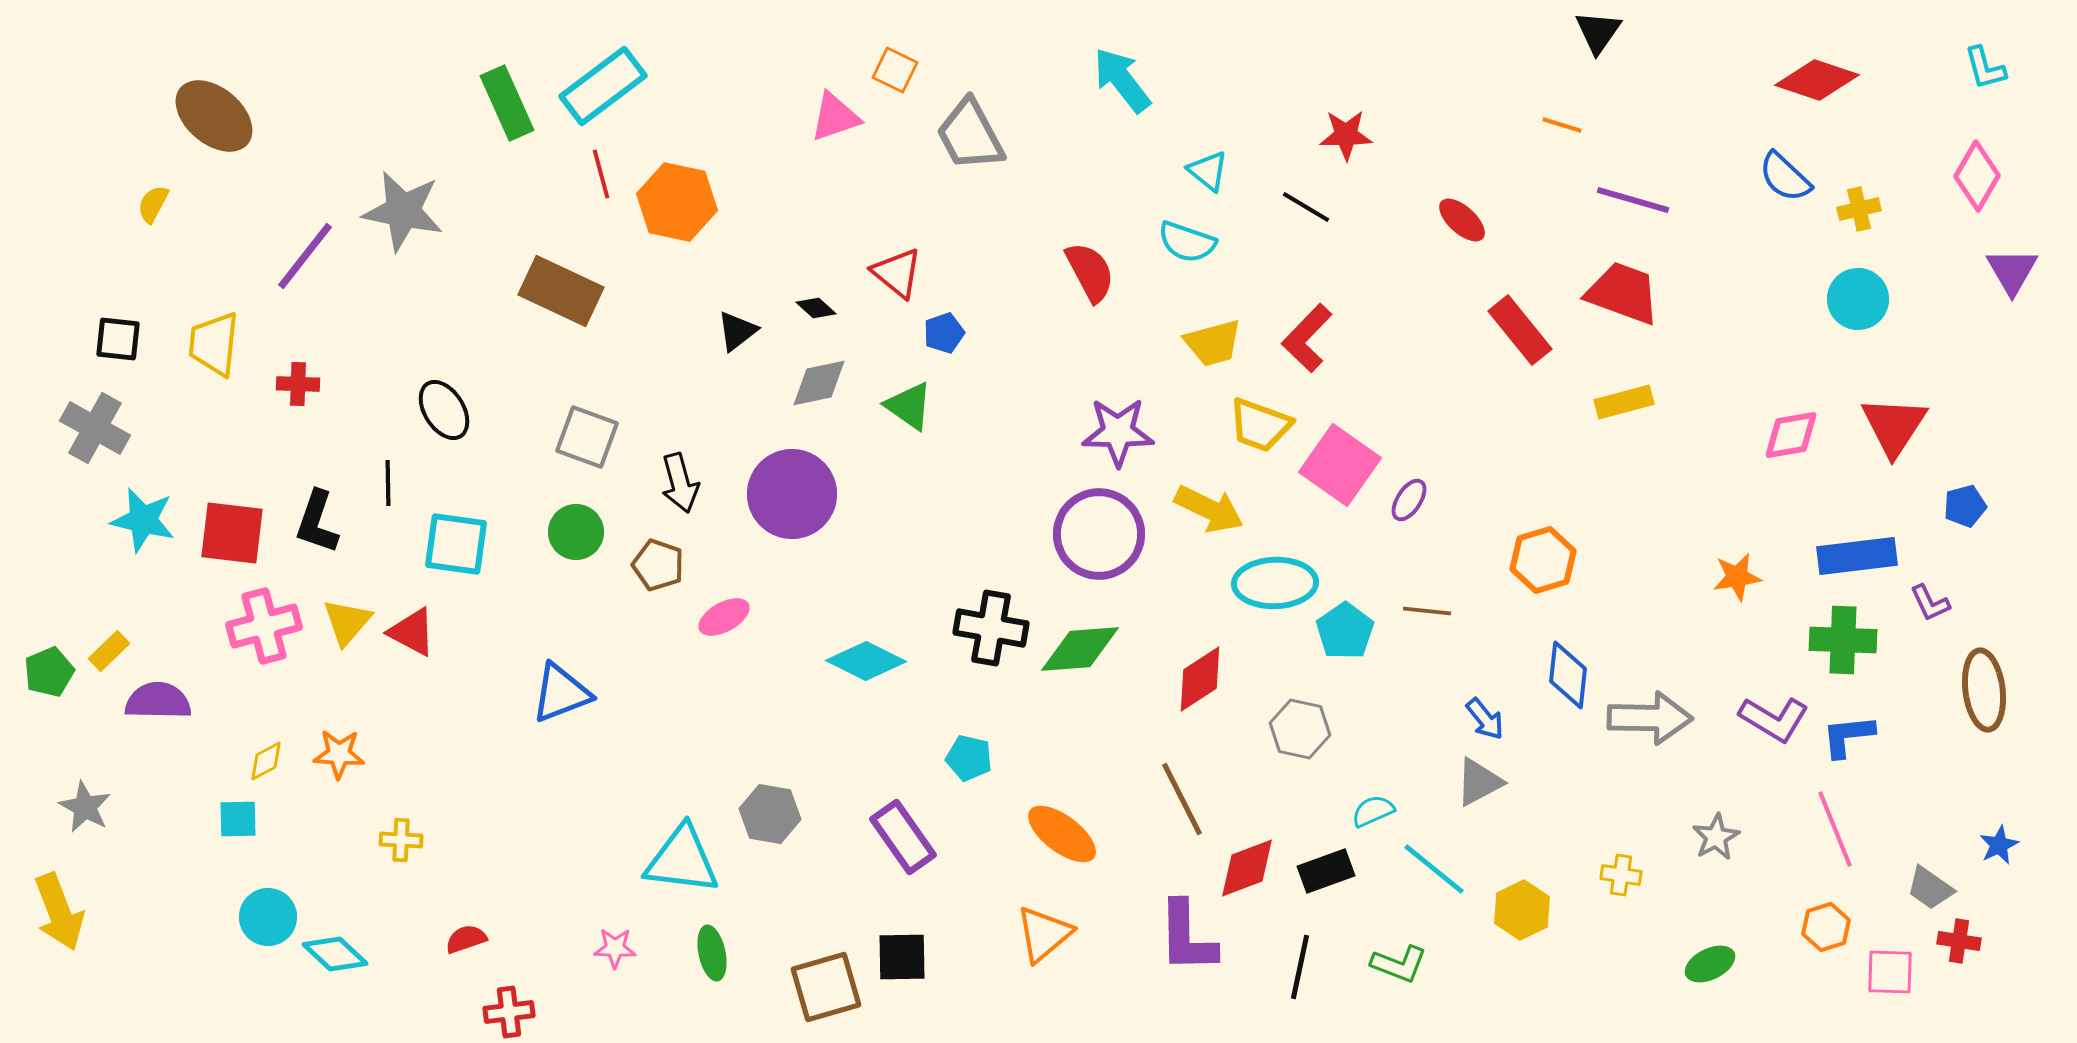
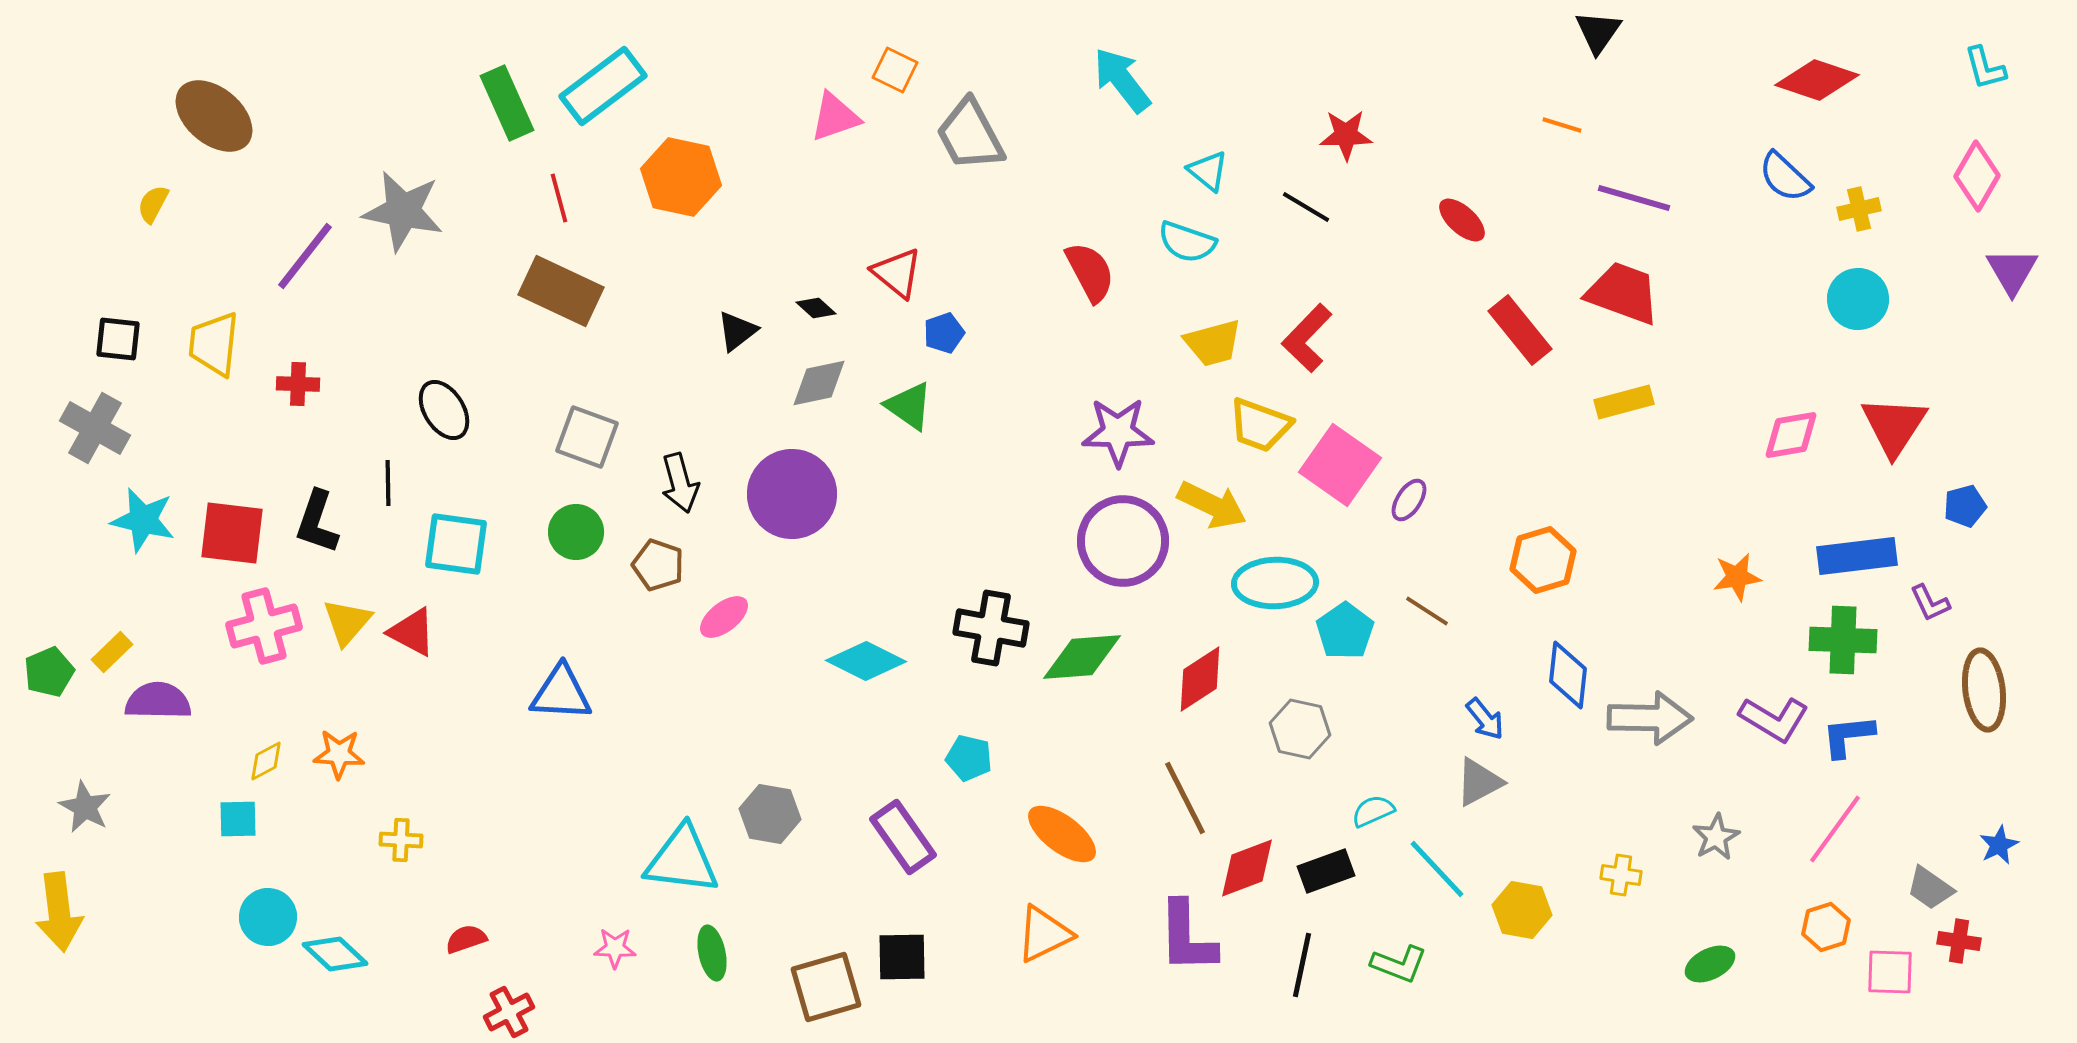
red line at (601, 174): moved 42 px left, 24 px down
purple line at (1633, 200): moved 1 px right, 2 px up
orange hexagon at (677, 202): moved 4 px right, 25 px up
yellow arrow at (1209, 509): moved 3 px right, 4 px up
purple circle at (1099, 534): moved 24 px right, 7 px down
brown line at (1427, 611): rotated 27 degrees clockwise
pink ellipse at (724, 617): rotated 9 degrees counterclockwise
green diamond at (1080, 649): moved 2 px right, 8 px down
yellow rectangle at (109, 651): moved 3 px right, 1 px down
blue triangle at (561, 693): rotated 24 degrees clockwise
brown line at (1182, 799): moved 3 px right, 1 px up
pink line at (1835, 829): rotated 58 degrees clockwise
cyan line at (1434, 869): moved 3 px right; rotated 8 degrees clockwise
yellow hexagon at (1522, 910): rotated 24 degrees counterclockwise
yellow arrow at (59, 912): rotated 14 degrees clockwise
orange triangle at (1044, 934): rotated 14 degrees clockwise
black line at (1300, 967): moved 2 px right, 2 px up
red cross at (509, 1012): rotated 21 degrees counterclockwise
